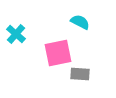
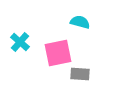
cyan semicircle: rotated 12 degrees counterclockwise
cyan cross: moved 4 px right, 8 px down
